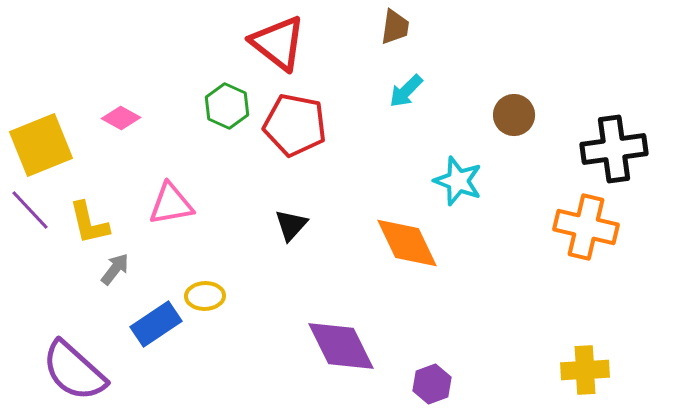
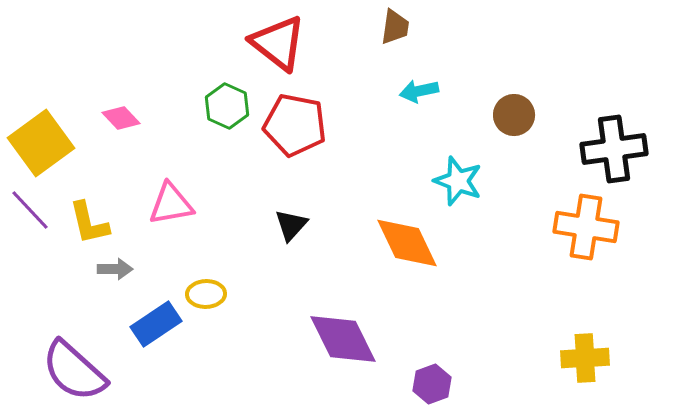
cyan arrow: moved 13 px right; rotated 33 degrees clockwise
pink diamond: rotated 18 degrees clockwise
yellow square: moved 2 px up; rotated 14 degrees counterclockwise
orange cross: rotated 4 degrees counterclockwise
gray arrow: rotated 52 degrees clockwise
yellow ellipse: moved 1 px right, 2 px up
purple diamond: moved 2 px right, 7 px up
yellow cross: moved 12 px up
